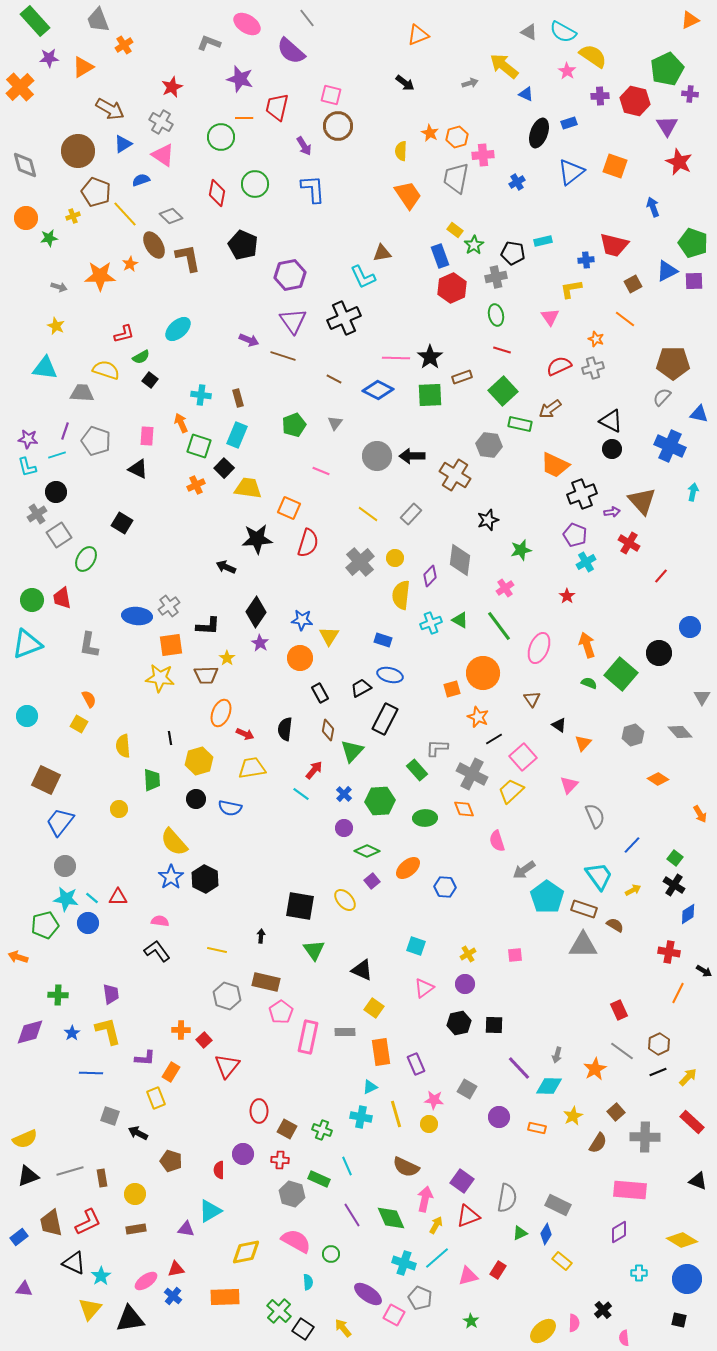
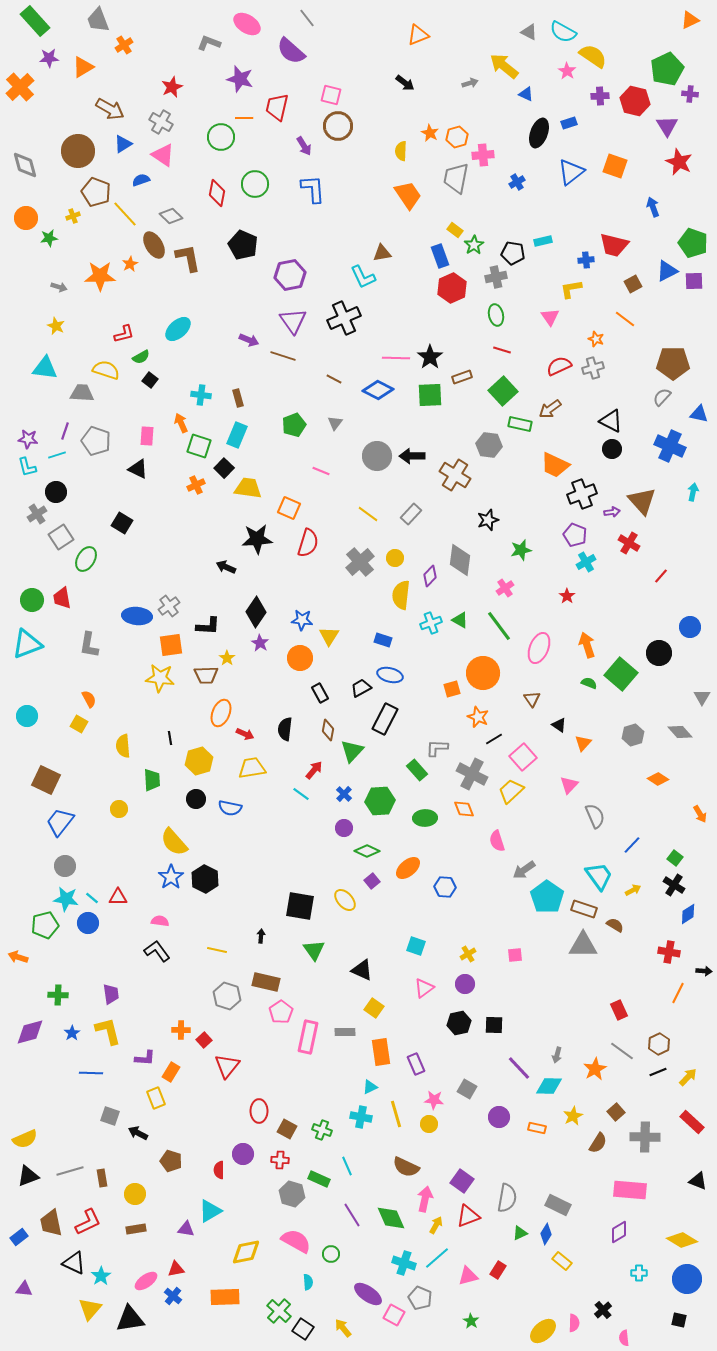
gray square at (59, 535): moved 2 px right, 2 px down
black arrow at (704, 971): rotated 28 degrees counterclockwise
